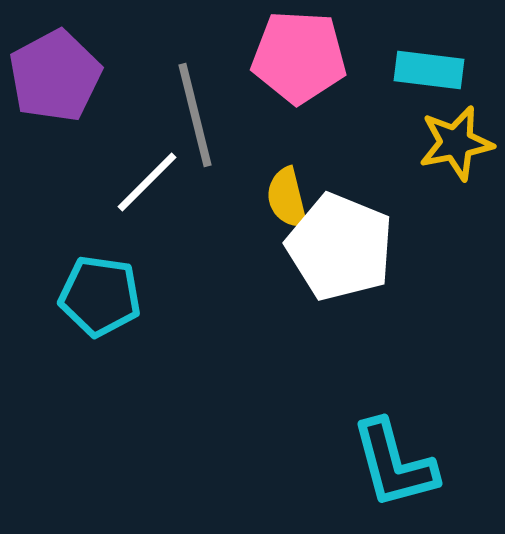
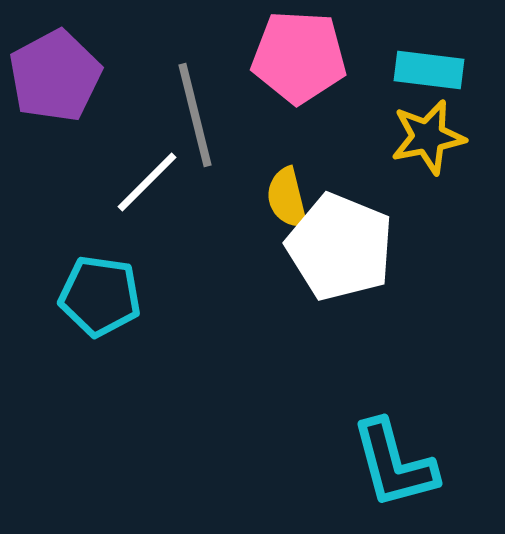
yellow star: moved 28 px left, 6 px up
